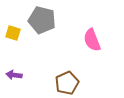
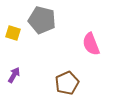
pink semicircle: moved 1 px left, 4 px down
purple arrow: rotated 112 degrees clockwise
